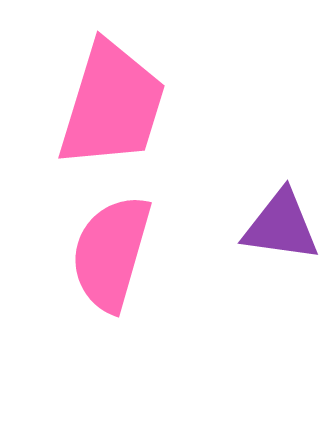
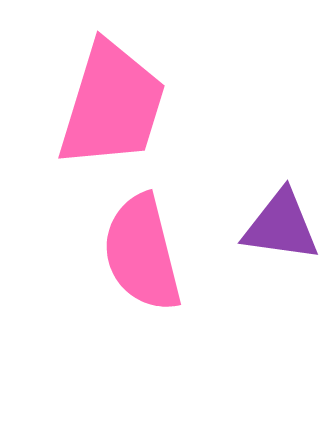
pink semicircle: moved 31 px right; rotated 30 degrees counterclockwise
